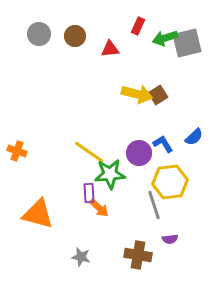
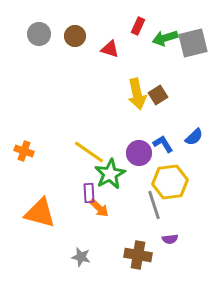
gray square: moved 6 px right
red triangle: rotated 24 degrees clockwise
yellow arrow: rotated 64 degrees clockwise
orange cross: moved 7 px right
green star: rotated 24 degrees counterclockwise
orange triangle: moved 2 px right, 1 px up
